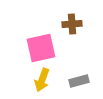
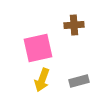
brown cross: moved 2 px right, 1 px down
pink square: moved 3 px left
